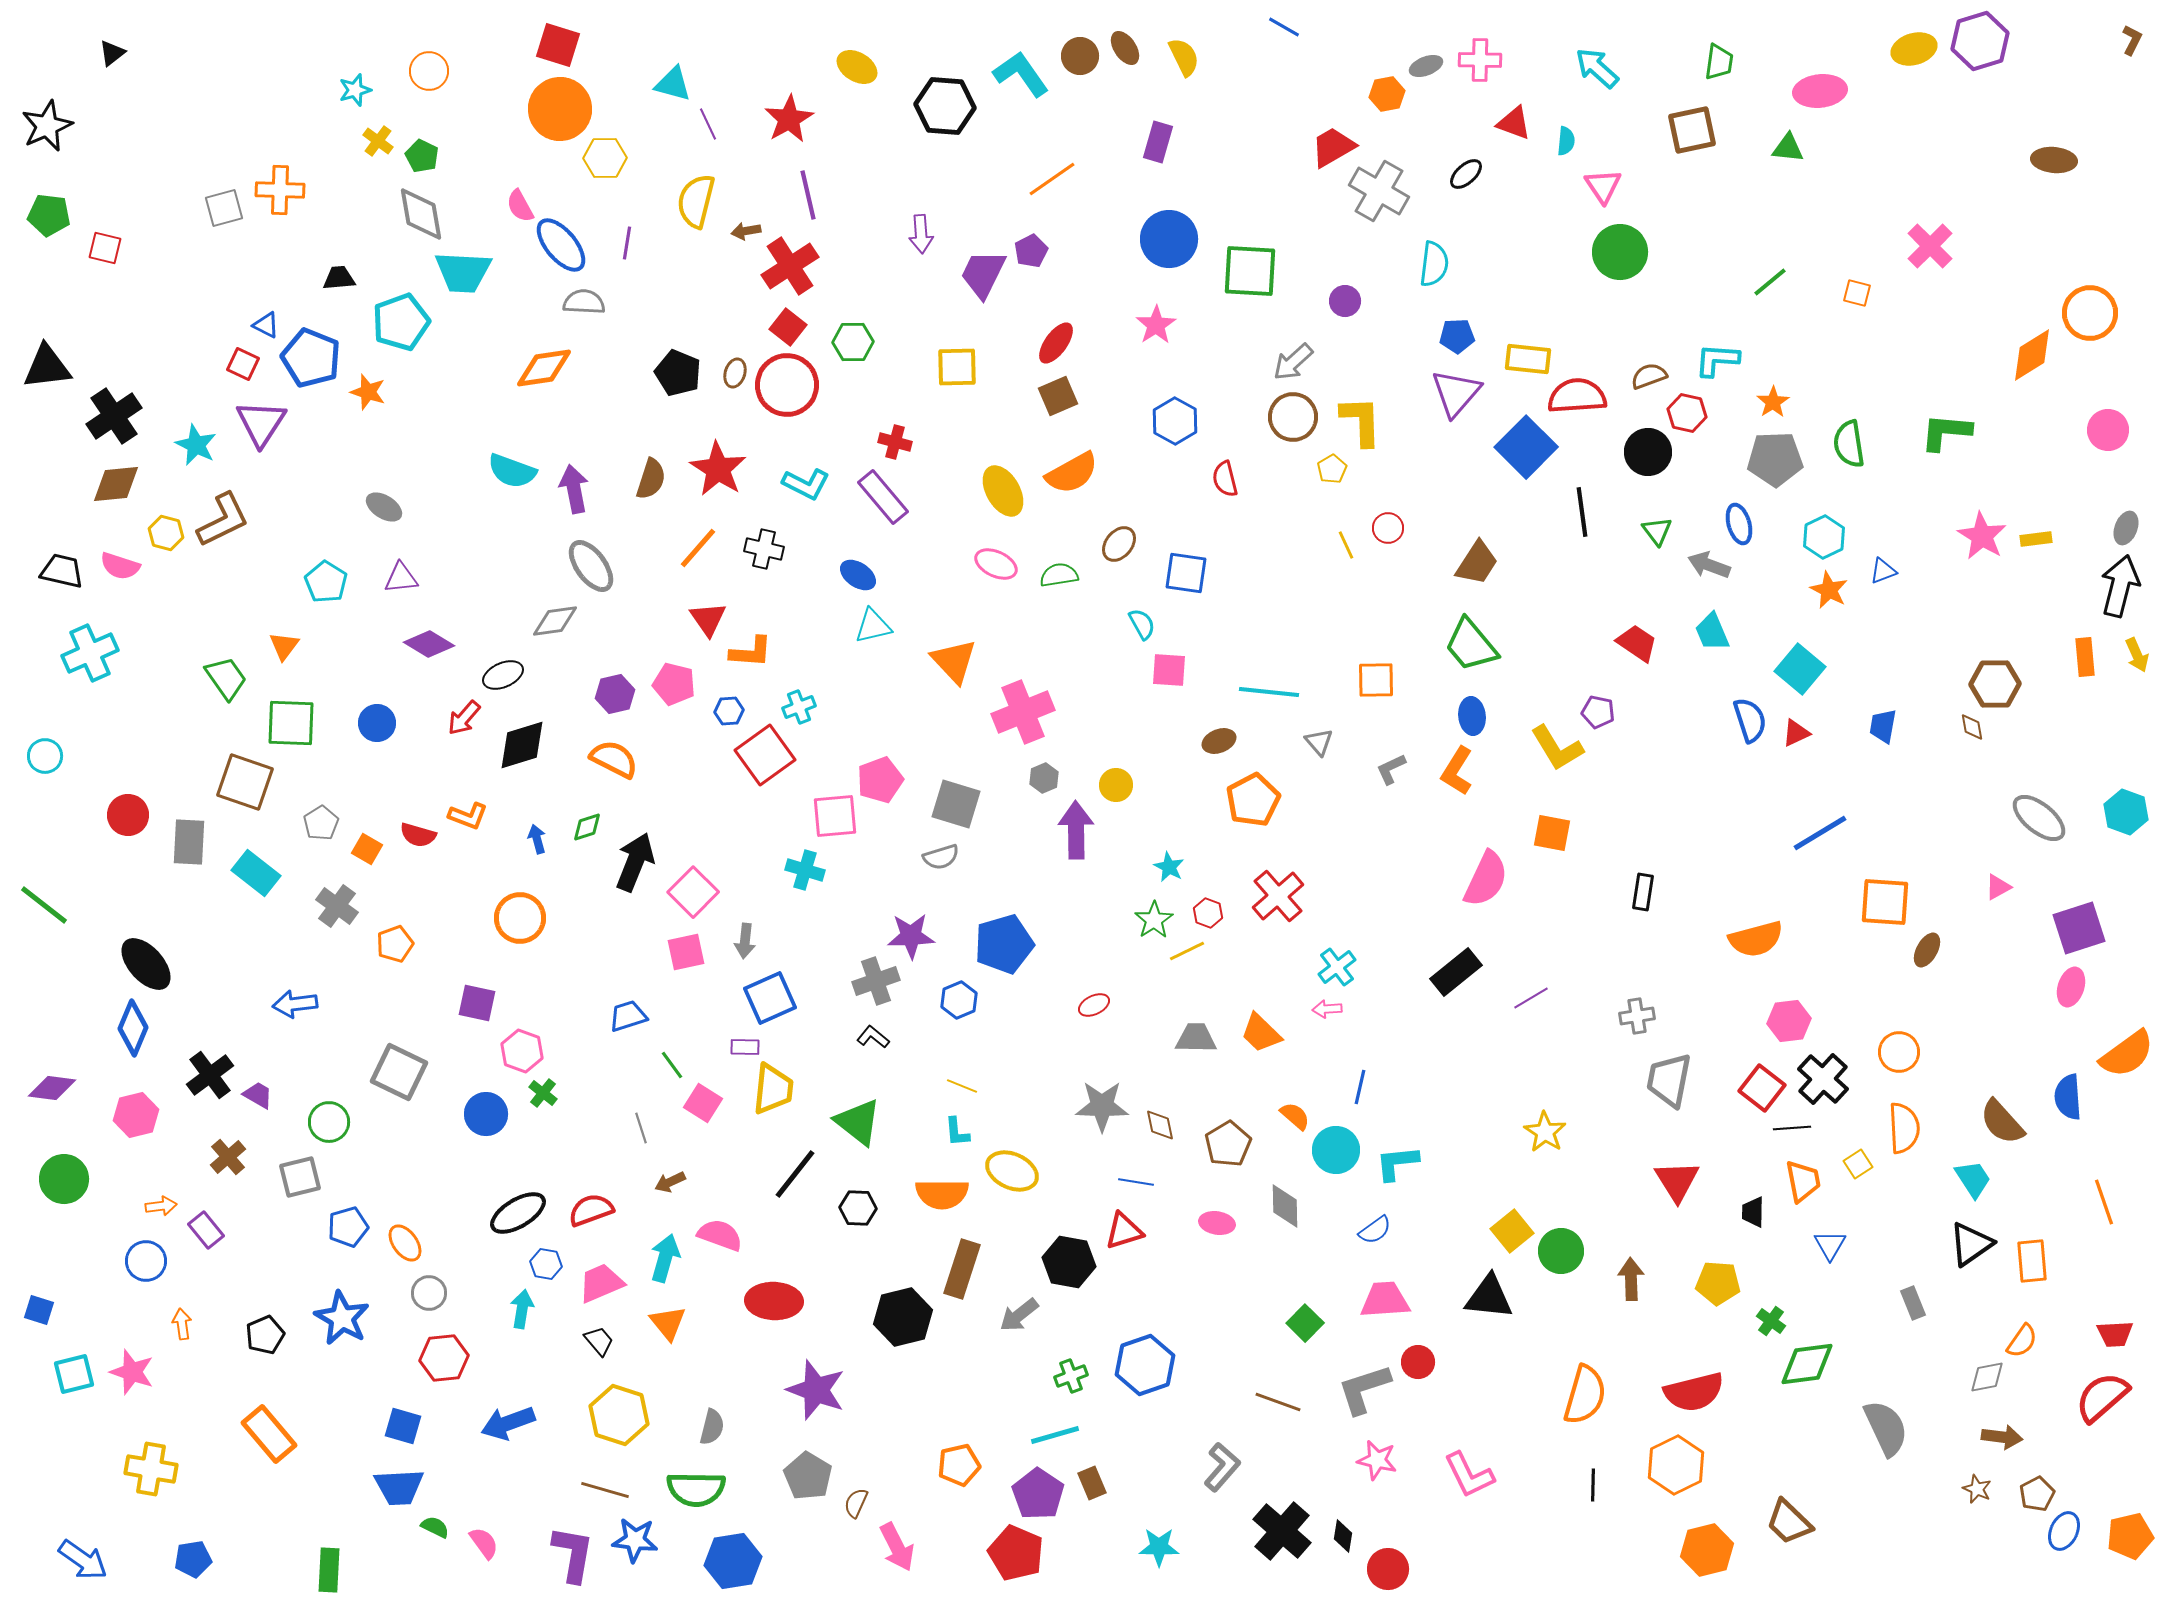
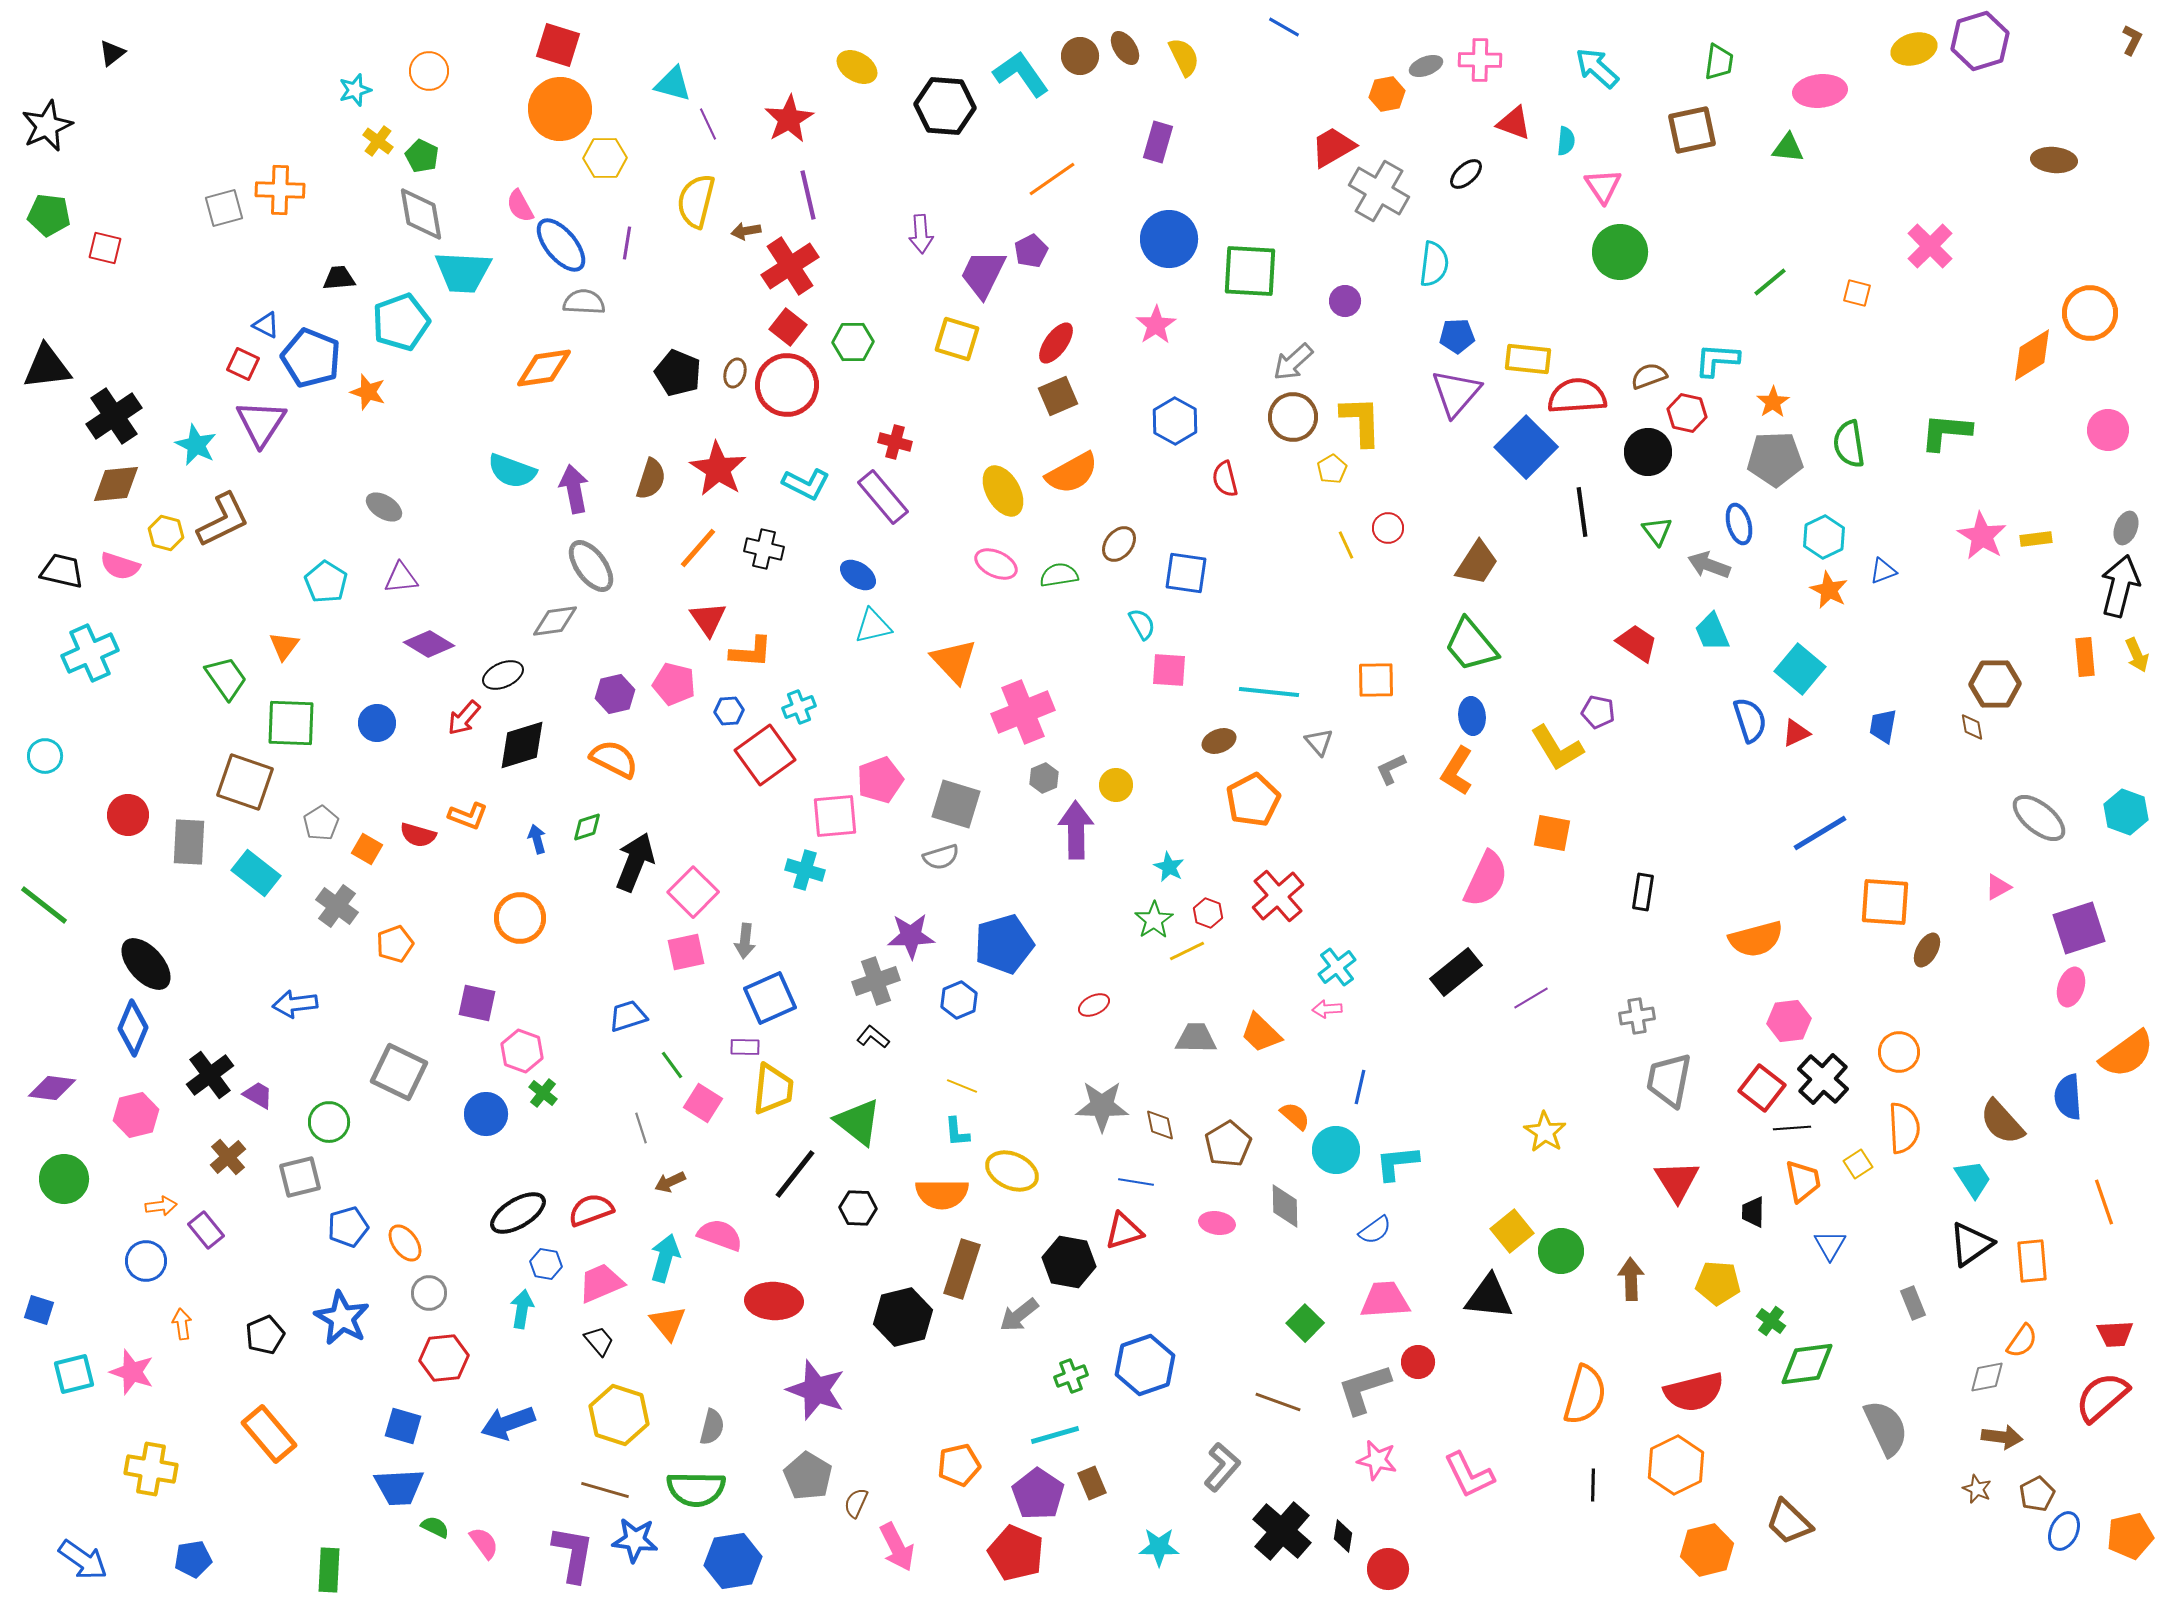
yellow square at (957, 367): moved 28 px up; rotated 18 degrees clockwise
